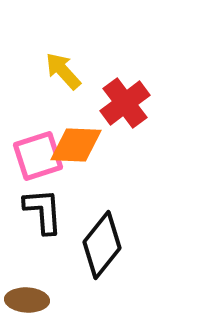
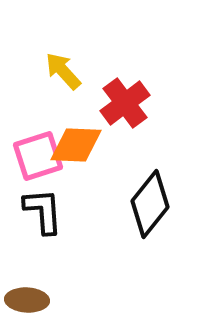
black diamond: moved 48 px right, 41 px up
